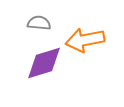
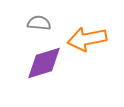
orange arrow: moved 2 px right, 1 px up
